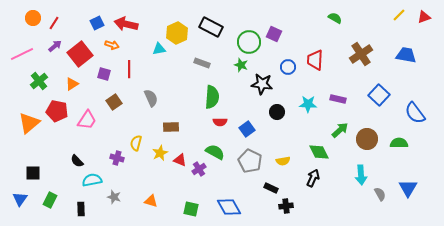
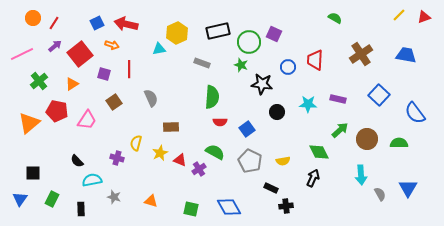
black rectangle at (211, 27): moved 7 px right, 4 px down; rotated 40 degrees counterclockwise
green rectangle at (50, 200): moved 2 px right, 1 px up
